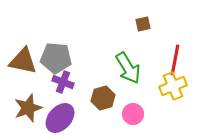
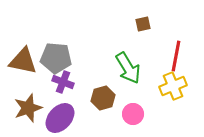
red line: moved 1 px right, 4 px up
